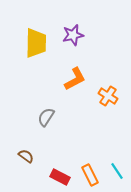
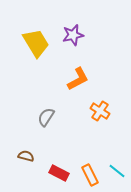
yellow trapezoid: rotated 32 degrees counterclockwise
orange L-shape: moved 3 px right
orange cross: moved 8 px left, 15 px down
brown semicircle: rotated 21 degrees counterclockwise
cyan line: rotated 18 degrees counterclockwise
red rectangle: moved 1 px left, 4 px up
